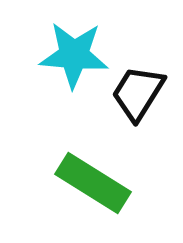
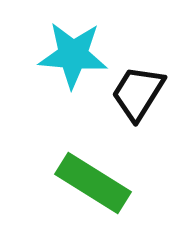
cyan star: moved 1 px left
